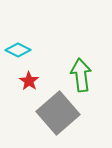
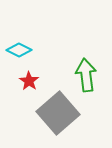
cyan diamond: moved 1 px right
green arrow: moved 5 px right
